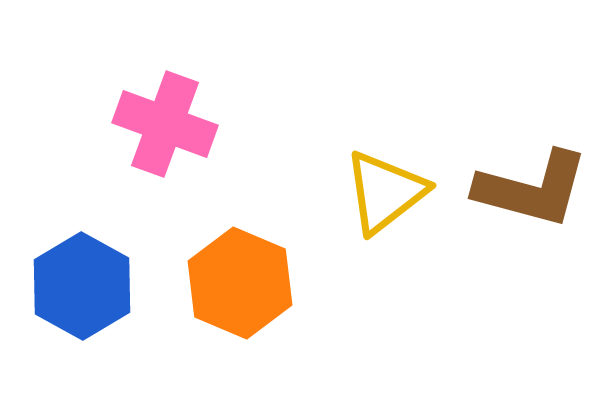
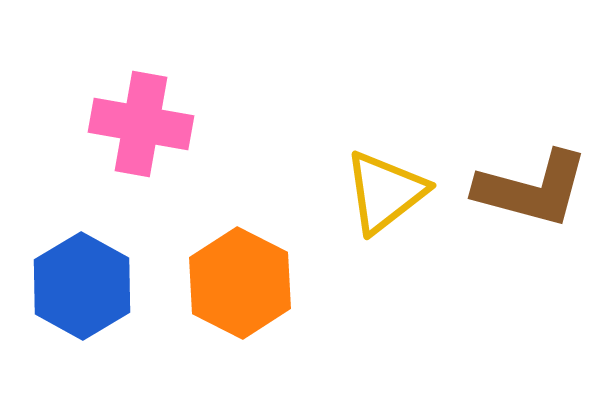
pink cross: moved 24 px left; rotated 10 degrees counterclockwise
orange hexagon: rotated 4 degrees clockwise
